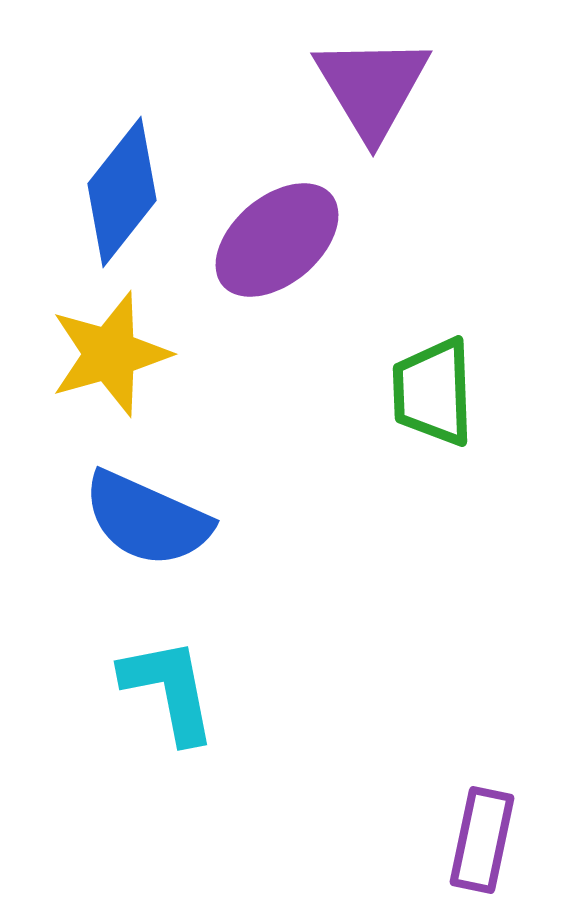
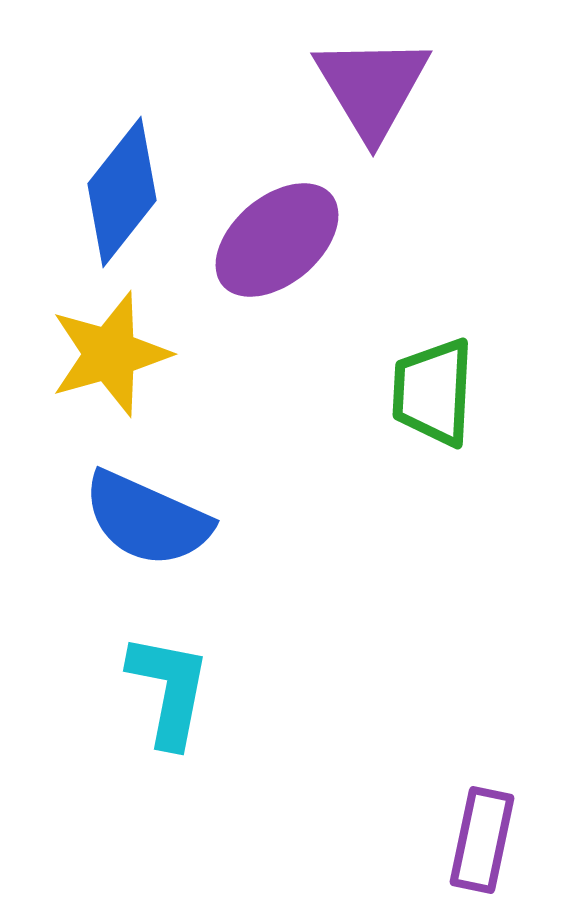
green trapezoid: rotated 5 degrees clockwise
cyan L-shape: rotated 22 degrees clockwise
